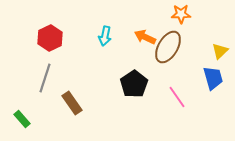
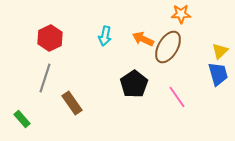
orange arrow: moved 2 px left, 2 px down
blue trapezoid: moved 5 px right, 4 px up
